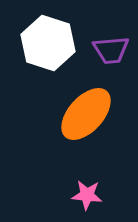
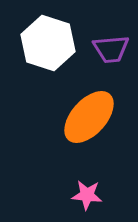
purple trapezoid: moved 1 px up
orange ellipse: moved 3 px right, 3 px down
